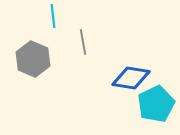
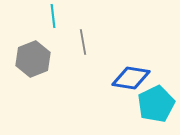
gray hexagon: rotated 16 degrees clockwise
